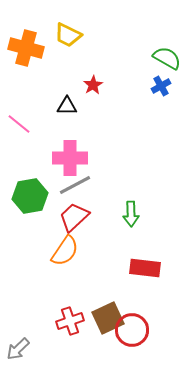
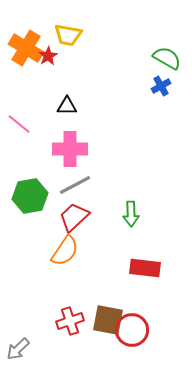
yellow trapezoid: rotated 16 degrees counterclockwise
orange cross: rotated 16 degrees clockwise
red star: moved 45 px left, 29 px up
pink cross: moved 9 px up
brown square: moved 2 px down; rotated 36 degrees clockwise
